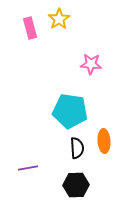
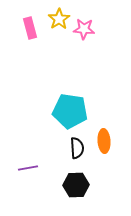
pink star: moved 7 px left, 35 px up
